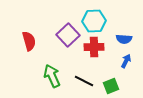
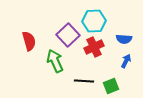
red cross: rotated 24 degrees counterclockwise
green arrow: moved 3 px right, 15 px up
black line: rotated 24 degrees counterclockwise
